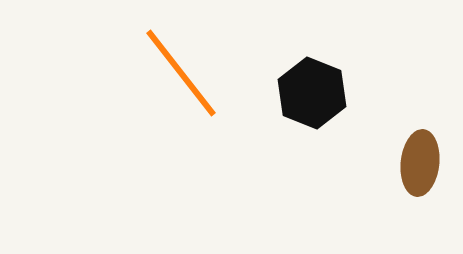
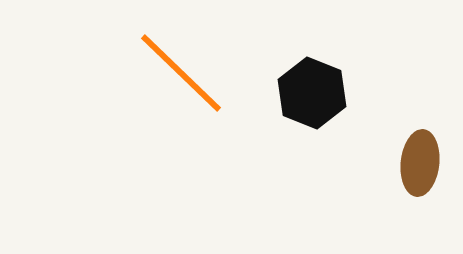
orange line: rotated 8 degrees counterclockwise
